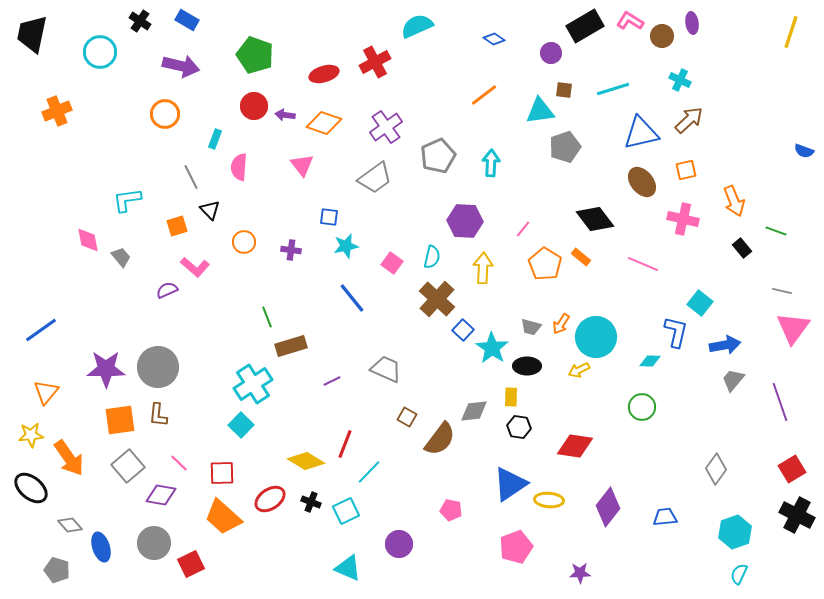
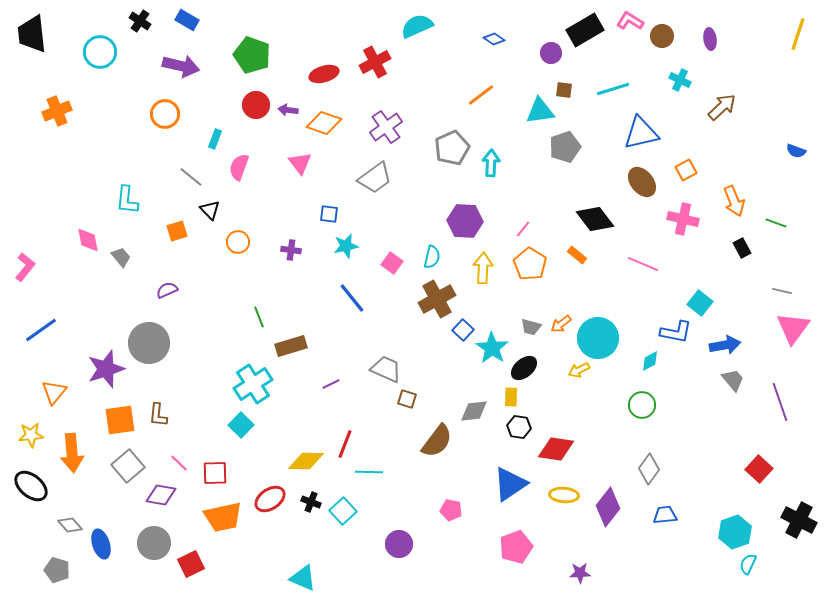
purple ellipse at (692, 23): moved 18 px right, 16 px down
black rectangle at (585, 26): moved 4 px down
yellow line at (791, 32): moved 7 px right, 2 px down
black trapezoid at (32, 34): rotated 18 degrees counterclockwise
green pentagon at (255, 55): moved 3 px left
orange line at (484, 95): moved 3 px left
red circle at (254, 106): moved 2 px right, 1 px up
purple arrow at (285, 115): moved 3 px right, 5 px up
brown arrow at (689, 120): moved 33 px right, 13 px up
blue semicircle at (804, 151): moved 8 px left
gray pentagon at (438, 156): moved 14 px right, 8 px up
pink triangle at (302, 165): moved 2 px left, 2 px up
pink semicircle at (239, 167): rotated 16 degrees clockwise
orange square at (686, 170): rotated 15 degrees counterclockwise
gray line at (191, 177): rotated 25 degrees counterclockwise
cyan L-shape at (127, 200): rotated 76 degrees counterclockwise
blue square at (329, 217): moved 3 px up
orange square at (177, 226): moved 5 px down
green line at (776, 231): moved 8 px up
orange circle at (244, 242): moved 6 px left
black rectangle at (742, 248): rotated 12 degrees clockwise
orange rectangle at (581, 257): moved 4 px left, 2 px up
orange pentagon at (545, 264): moved 15 px left
pink L-shape at (195, 267): moved 170 px left; rotated 92 degrees counterclockwise
brown cross at (437, 299): rotated 18 degrees clockwise
green line at (267, 317): moved 8 px left
orange arrow at (561, 324): rotated 20 degrees clockwise
blue L-shape at (676, 332): rotated 88 degrees clockwise
cyan circle at (596, 337): moved 2 px right, 1 px down
cyan diamond at (650, 361): rotated 30 degrees counterclockwise
black ellipse at (527, 366): moved 3 px left, 2 px down; rotated 40 degrees counterclockwise
gray circle at (158, 367): moved 9 px left, 24 px up
purple star at (106, 369): rotated 18 degrees counterclockwise
gray trapezoid at (733, 380): rotated 100 degrees clockwise
purple line at (332, 381): moved 1 px left, 3 px down
orange triangle at (46, 392): moved 8 px right
green circle at (642, 407): moved 2 px up
brown square at (407, 417): moved 18 px up; rotated 12 degrees counterclockwise
brown semicircle at (440, 439): moved 3 px left, 2 px down
red diamond at (575, 446): moved 19 px left, 3 px down
orange arrow at (69, 458): moved 3 px right, 5 px up; rotated 30 degrees clockwise
yellow diamond at (306, 461): rotated 30 degrees counterclockwise
gray diamond at (716, 469): moved 67 px left
red square at (792, 469): moved 33 px left; rotated 16 degrees counterclockwise
cyan line at (369, 472): rotated 48 degrees clockwise
red square at (222, 473): moved 7 px left
black ellipse at (31, 488): moved 2 px up
yellow ellipse at (549, 500): moved 15 px right, 5 px up
cyan square at (346, 511): moved 3 px left; rotated 16 degrees counterclockwise
black cross at (797, 515): moved 2 px right, 5 px down
orange trapezoid at (223, 517): rotated 54 degrees counterclockwise
blue trapezoid at (665, 517): moved 2 px up
blue ellipse at (101, 547): moved 3 px up
cyan triangle at (348, 568): moved 45 px left, 10 px down
cyan semicircle at (739, 574): moved 9 px right, 10 px up
